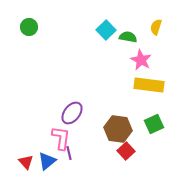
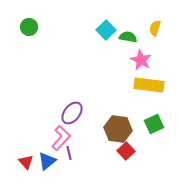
yellow semicircle: moved 1 px left, 1 px down
pink L-shape: rotated 35 degrees clockwise
